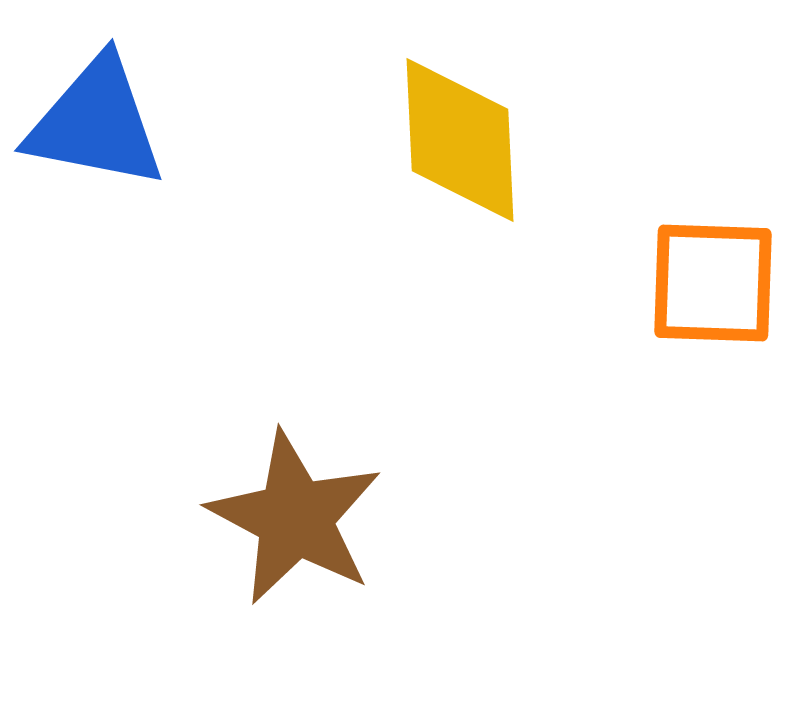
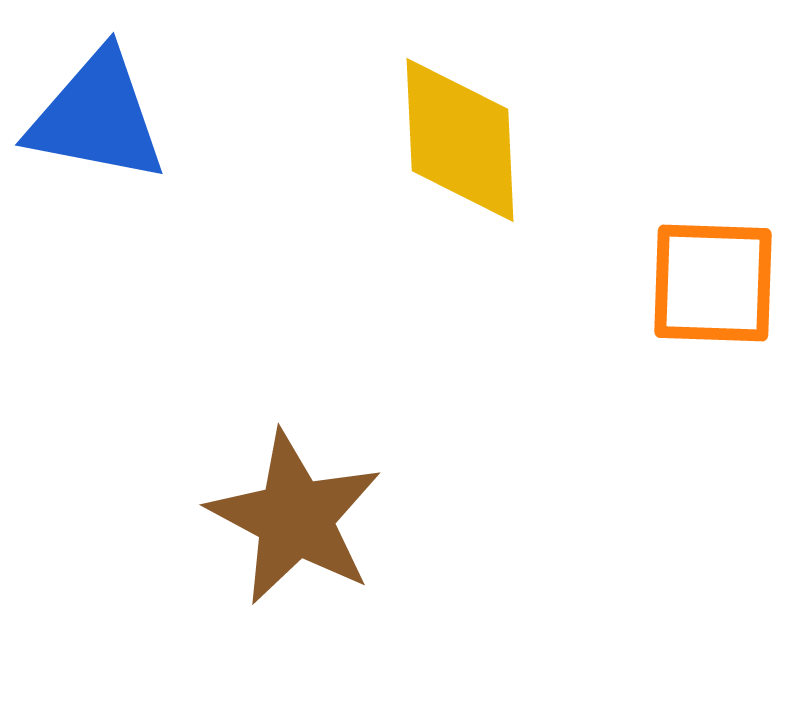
blue triangle: moved 1 px right, 6 px up
